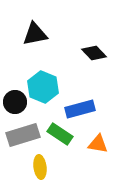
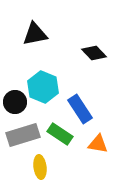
blue rectangle: rotated 72 degrees clockwise
